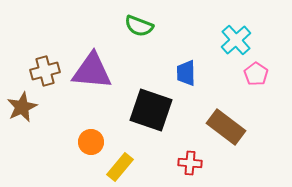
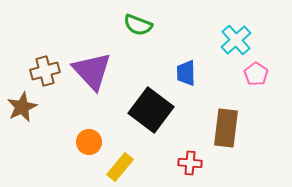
green semicircle: moved 1 px left, 1 px up
purple triangle: rotated 42 degrees clockwise
black square: rotated 18 degrees clockwise
brown rectangle: moved 1 px down; rotated 60 degrees clockwise
orange circle: moved 2 px left
